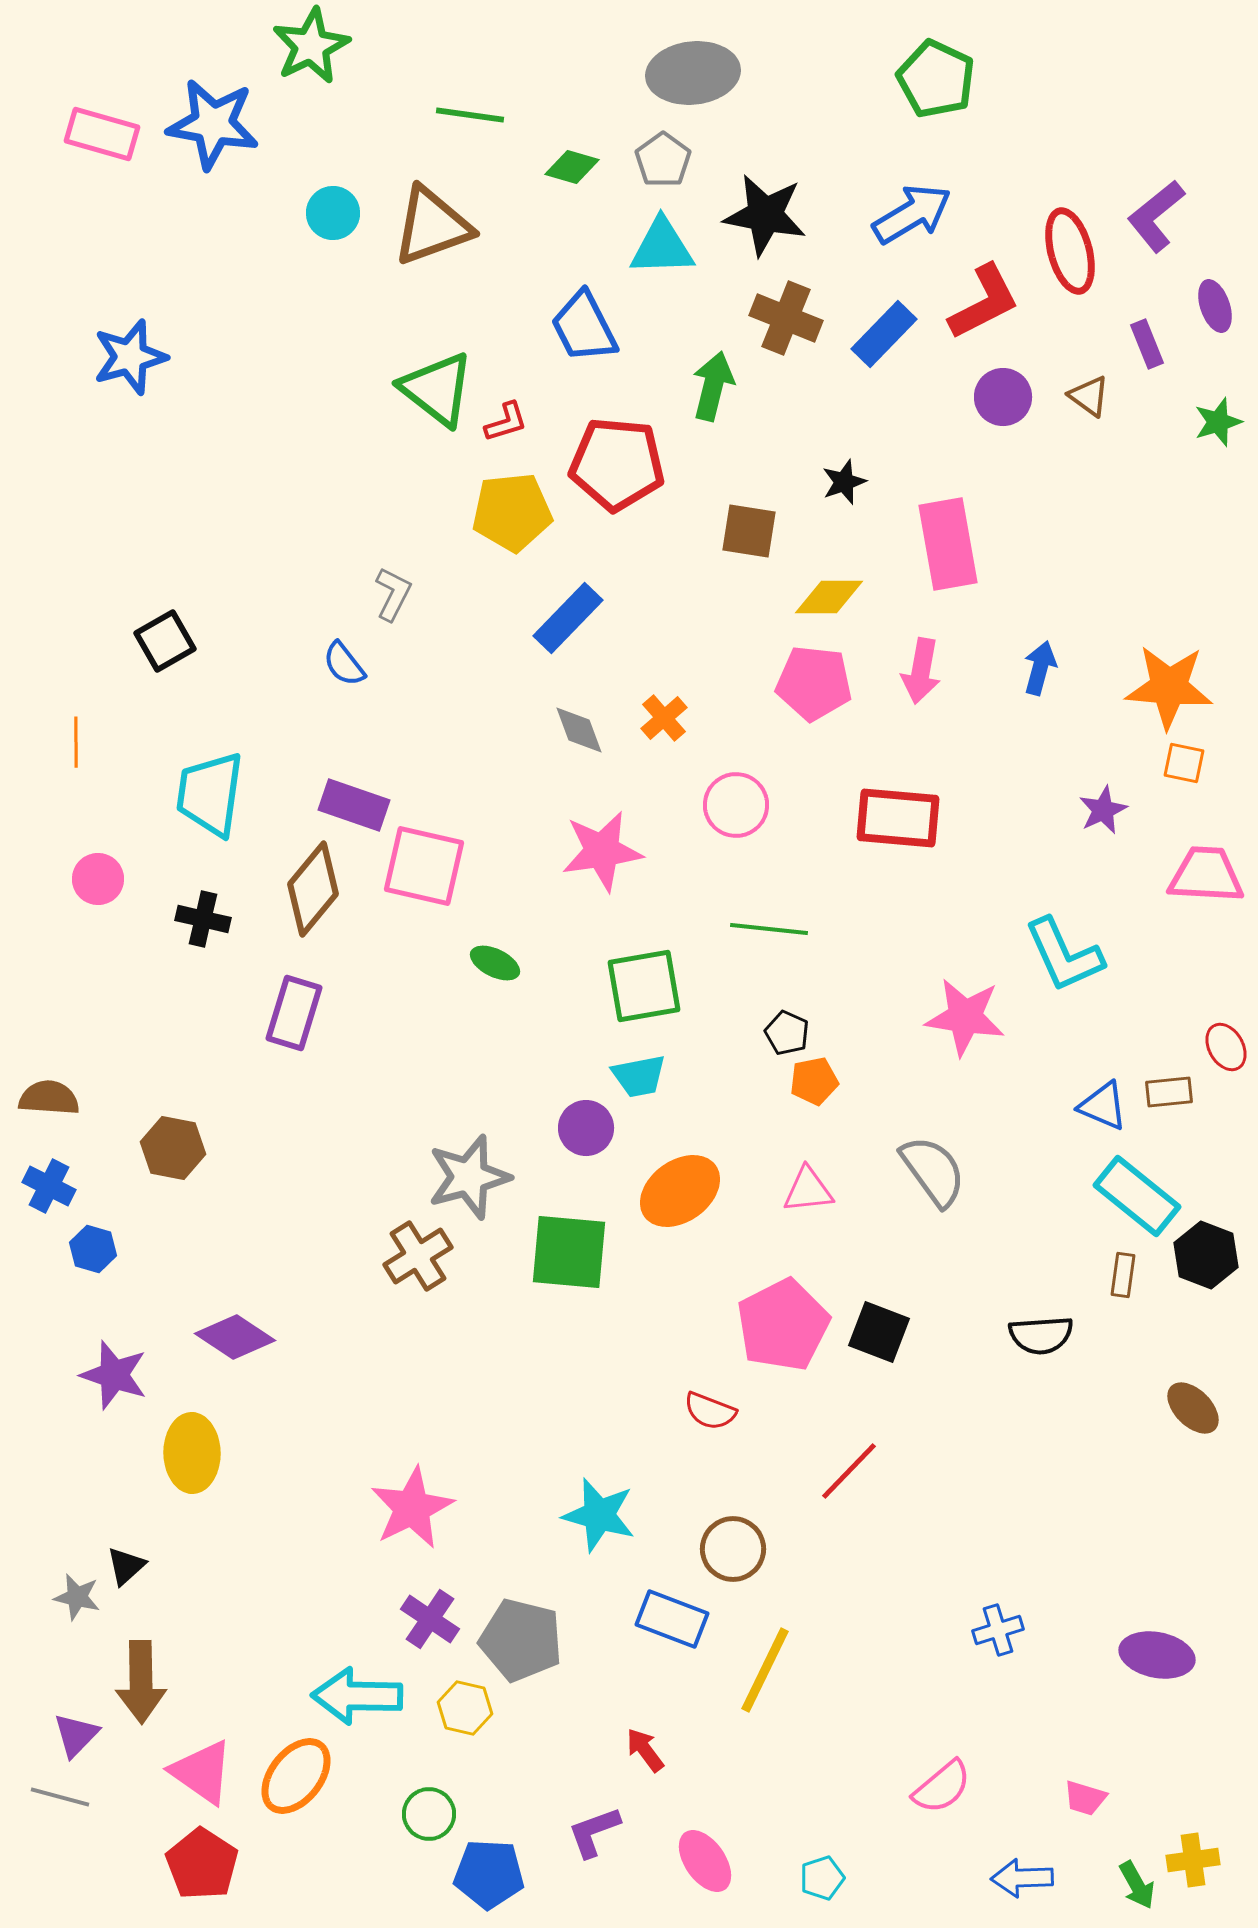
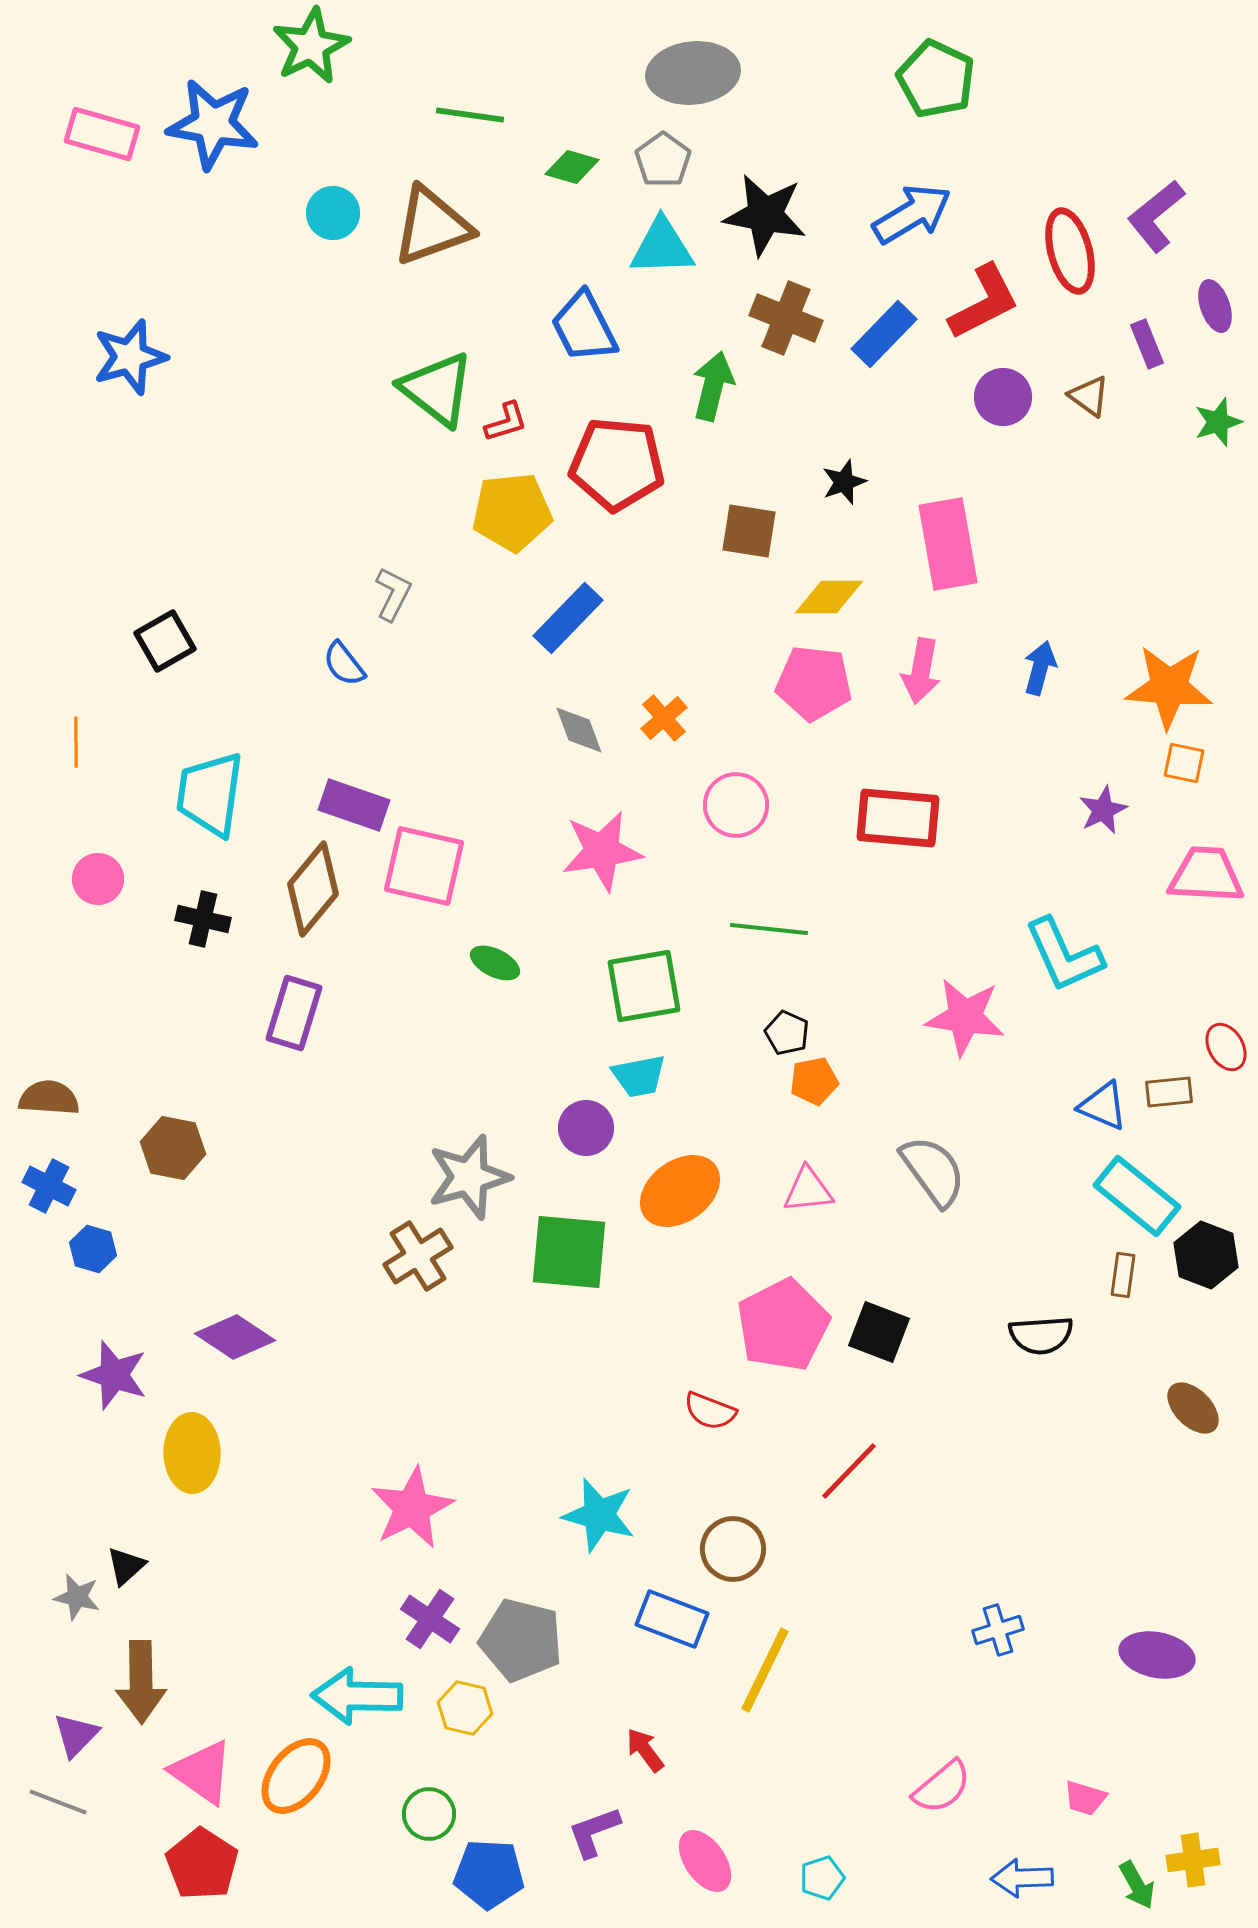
gray line at (60, 1797): moved 2 px left, 5 px down; rotated 6 degrees clockwise
